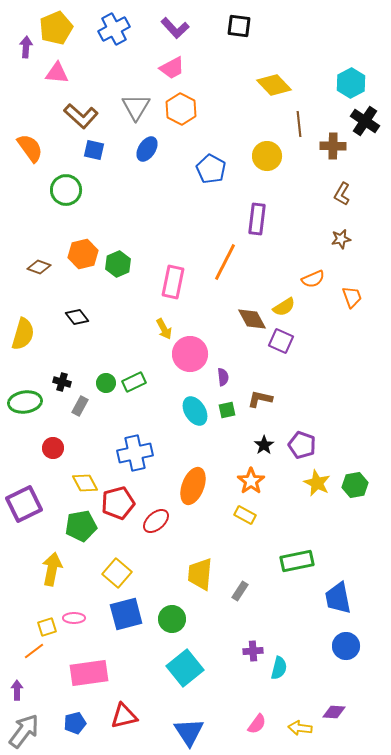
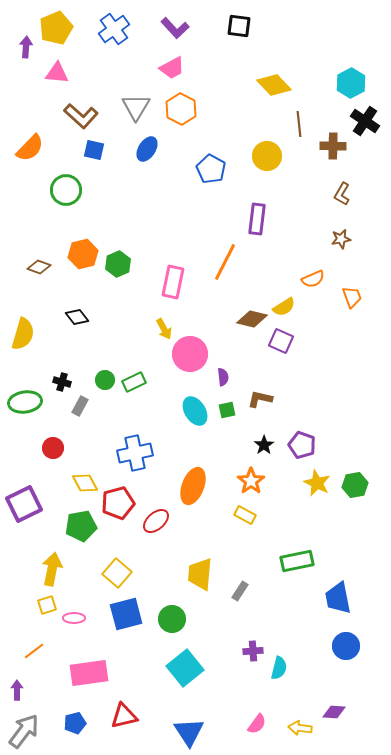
blue cross at (114, 29): rotated 8 degrees counterclockwise
orange semicircle at (30, 148): rotated 80 degrees clockwise
brown diamond at (252, 319): rotated 48 degrees counterclockwise
green circle at (106, 383): moved 1 px left, 3 px up
yellow square at (47, 627): moved 22 px up
